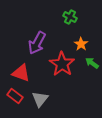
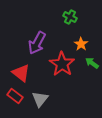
red triangle: rotated 18 degrees clockwise
